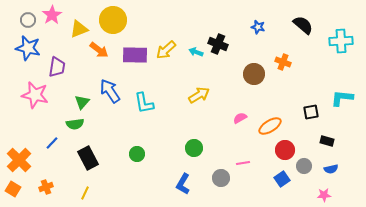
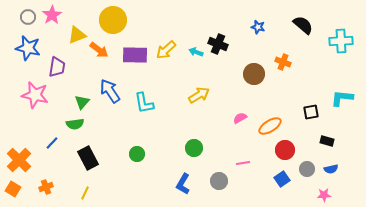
gray circle at (28, 20): moved 3 px up
yellow triangle at (79, 29): moved 2 px left, 6 px down
gray circle at (304, 166): moved 3 px right, 3 px down
gray circle at (221, 178): moved 2 px left, 3 px down
